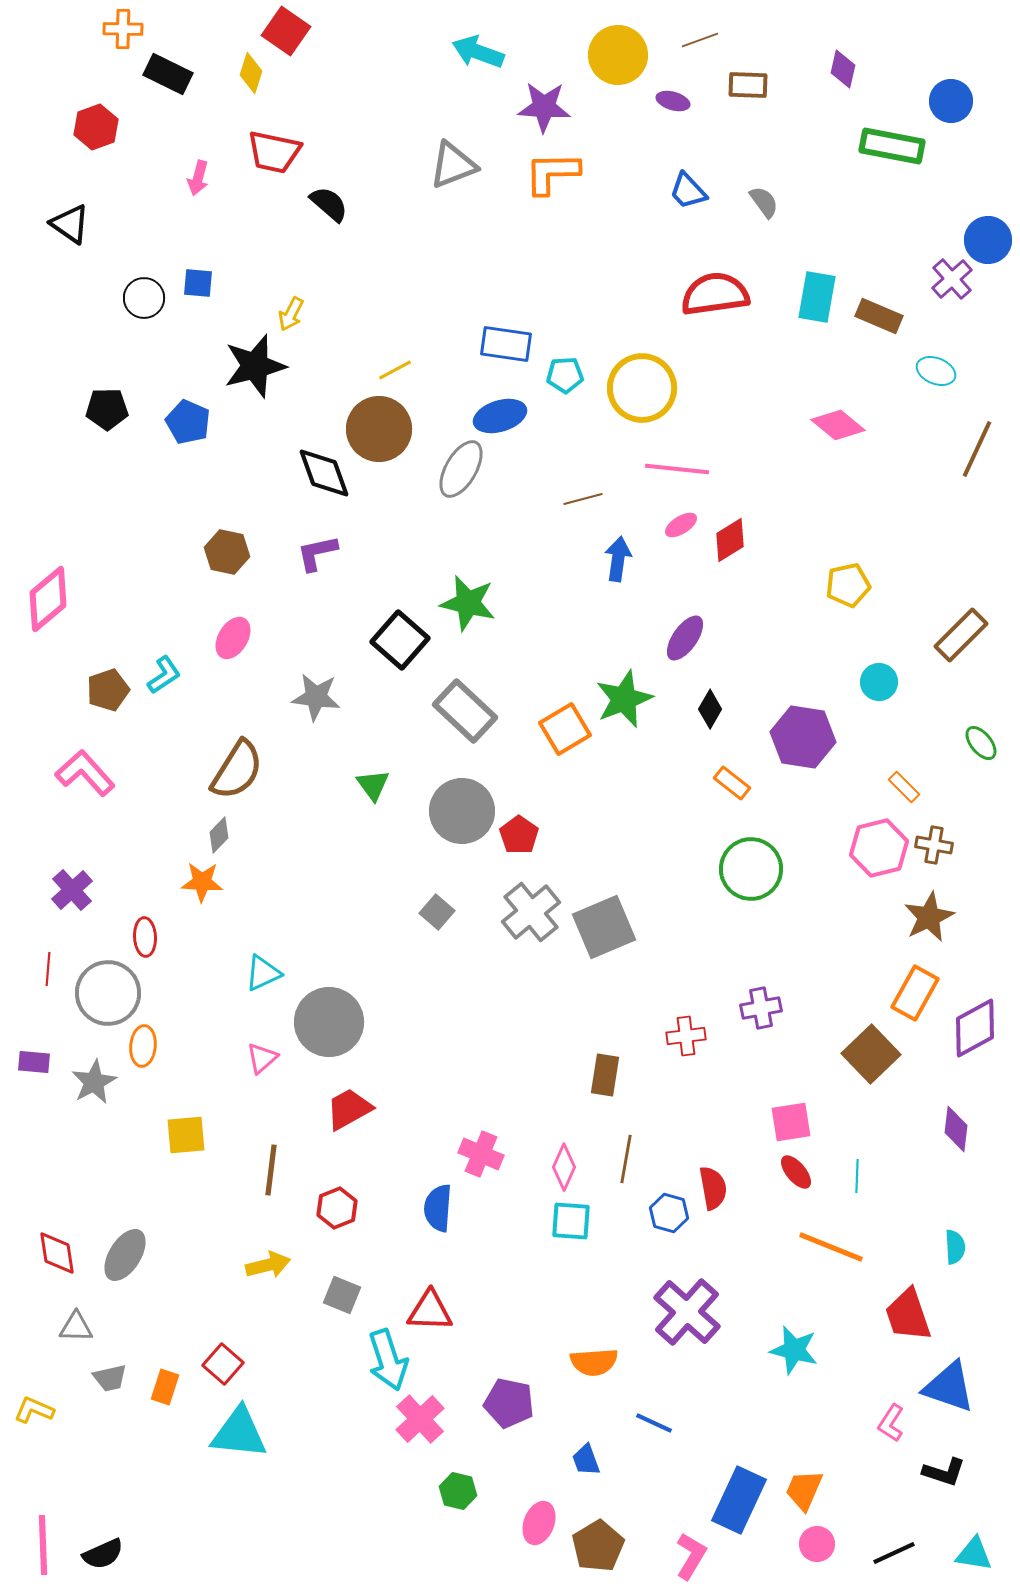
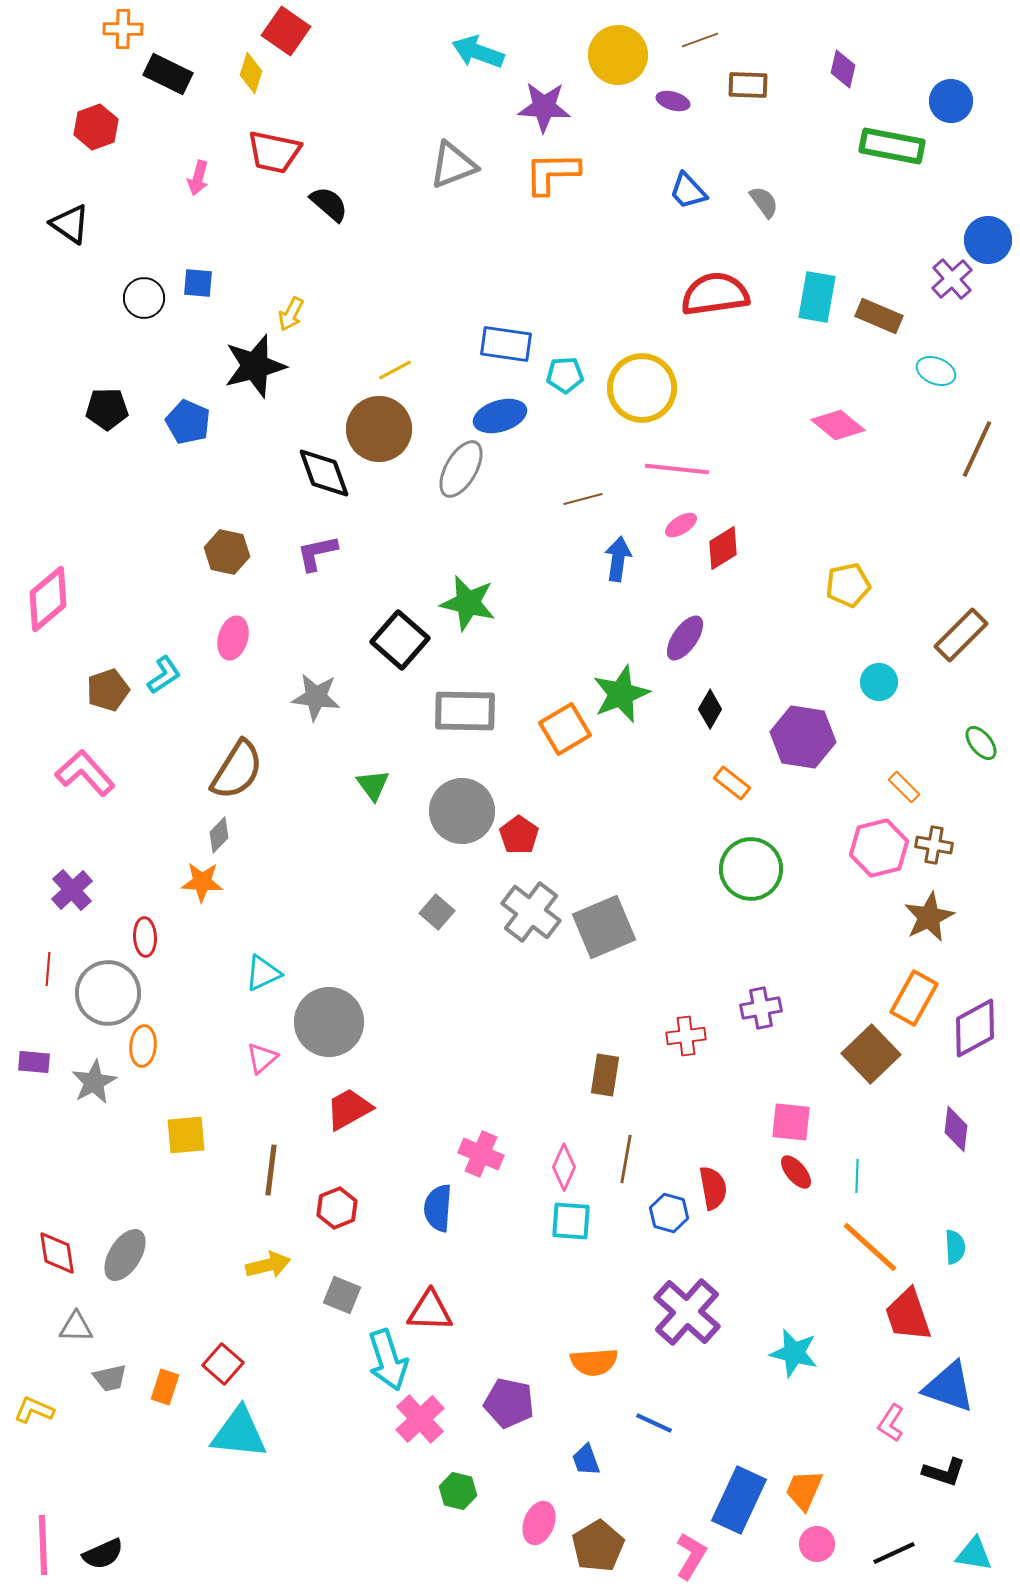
red diamond at (730, 540): moved 7 px left, 8 px down
pink ellipse at (233, 638): rotated 15 degrees counterclockwise
green star at (624, 699): moved 3 px left, 5 px up
gray rectangle at (465, 711): rotated 42 degrees counterclockwise
gray cross at (531, 912): rotated 14 degrees counterclockwise
orange rectangle at (915, 993): moved 1 px left, 5 px down
pink square at (791, 1122): rotated 15 degrees clockwise
orange line at (831, 1247): moved 39 px right; rotated 20 degrees clockwise
cyan star at (794, 1350): moved 3 px down
